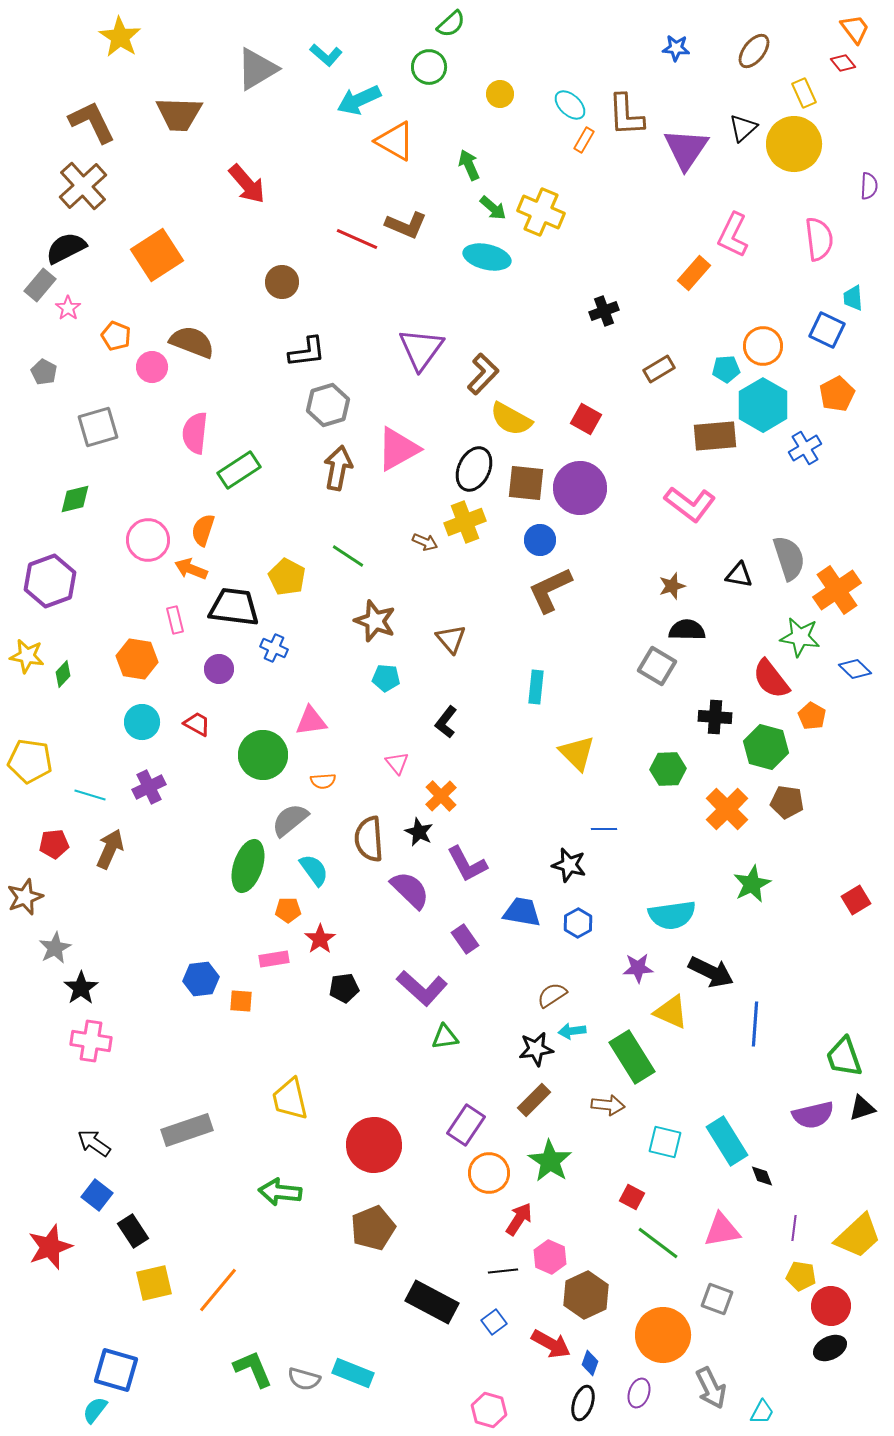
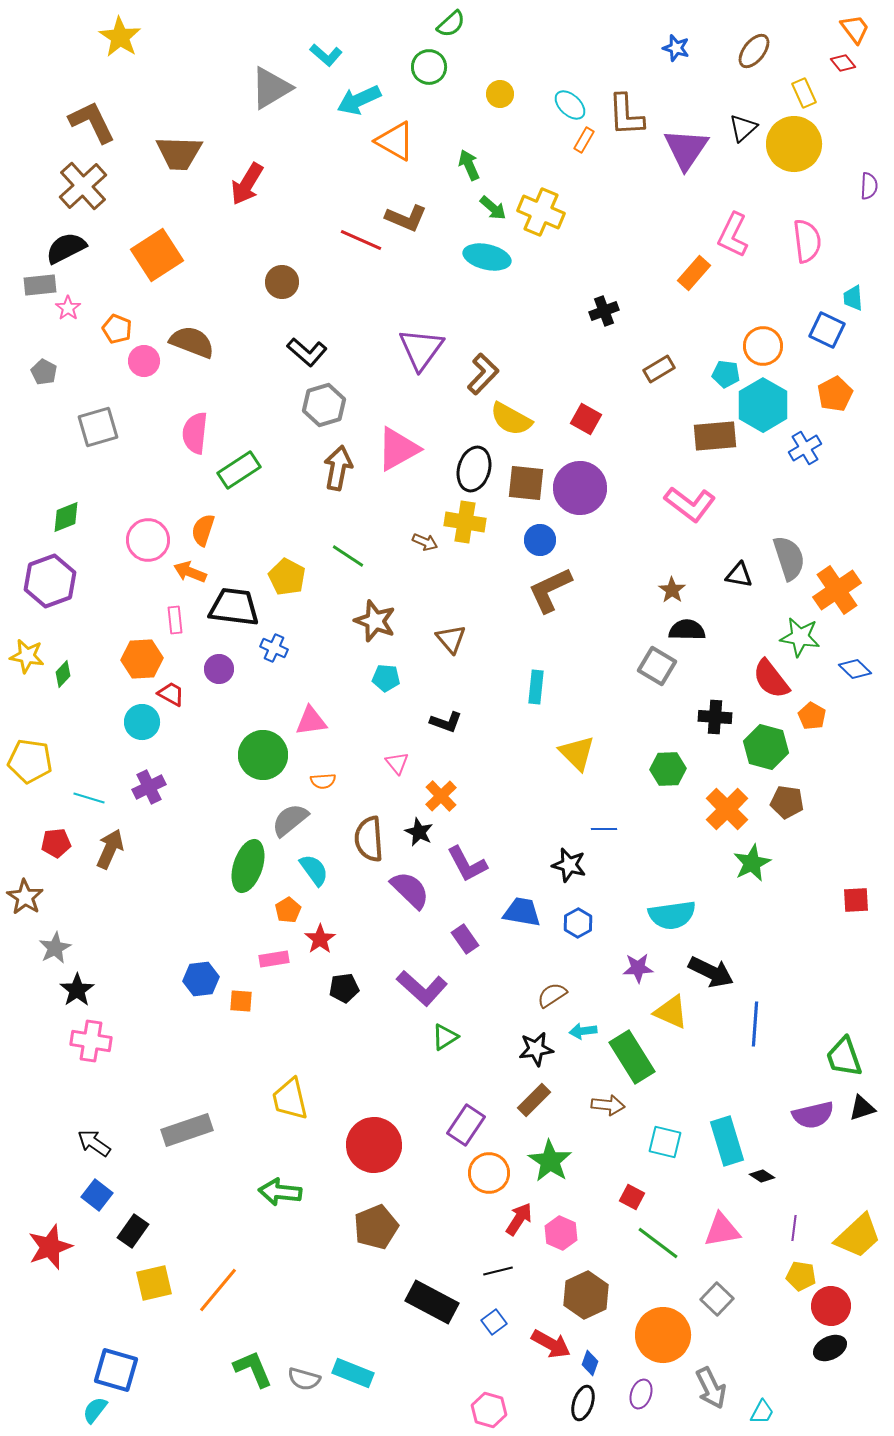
blue star at (676, 48): rotated 12 degrees clockwise
gray triangle at (257, 69): moved 14 px right, 19 px down
brown trapezoid at (179, 114): moved 39 px down
red arrow at (247, 184): rotated 72 degrees clockwise
brown L-shape at (406, 225): moved 7 px up
red line at (357, 239): moved 4 px right, 1 px down
pink semicircle at (819, 239): moved 12 px left, 2 px down
gray rectangle at (40, 285): rotated 44 degrees clockwise
orange pentagon at (116, 336): moved 1 px right, 7 px up
black L-shape at (307, 352): rotated 48 degrees clockwise
pink circle at (152, 367): moved 8 px left, 6 px up
cyan pentagon at (726, 369): moved 5 px down; rotated 12 degrees clockwise
orange pentagon at (837, 394): moved 2 px left
gray hexagon at (328, 405): moved 4 px left
black ellipse at (474, 469): rotated 9 degrees counterclockwise
green diamond at (75, 499): moved 9 px left, 18 px down; rotated 8 degrees counterclockwise
yellow cross at (465, 522): rotated 30 degrees clockwise
orange arrow at (191, 569): moved 1 px left, 3 px down
brown star at (672, 586): moved 4 px down; rotated 20 degrees counterclockwise
pink rectangle at (175, 620): rotated 8 degrees clockwise
orange hexagon at (137, 659): moved 5 px right; rotated 12 degrees counterclockwise
black L-shape at (446, 722): rotated 108 degrees counterclockwise
red trapezoid at (197, 724): moved 26 px left, 30 px up
cyan line at (90, 795): moved 1 px left, 3 px down
red pentagon at (54, 844): moved 2 px right, 1 px up
green star at (752, 884): moved 21 px up
brown star at (25, 897): rotated 18 degrees counterclockwise
red square at (856, 900): rotated 28 degrees clockwise
orange pentagon at (288, 910): rotated 30 degrees counterclockwise
black star at (81, 988): moved 4 px left, 2 px down
cyan arrow at (572, 1031): moved 11 px right
green triangle at (445, 1037): rotated 24 degrees counterclockwise
cyan rectangle at (727, 1141): rotated 15 degrees clockwise
black diamond at (762, 1176): rotated 35 degrees counterclockwise
brown pentagon at (373, 1228): moved 3 px right, 1 px up
black rectangle at (133, 1231): rotated 68 degrees clockwise
pink hexagon at (550, 1257): moved 11 px right, 24 px up
black line at (503, 1271): moved 5 px left; rotated 8 degrees counterclockwise
gray square at (717, 1299): rotated 24 degrees clockwise
purple ellipse at (639, 1393): moved 2 px right, 1 px down
